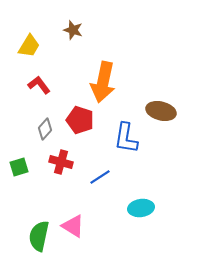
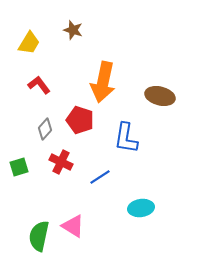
yellow trapezoid: moved 3 px up
brown ellipse: moved 1 px left, 15 px up
red cross: rotated 10 degrees clockwise
